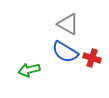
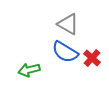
red cross: rotated 24 degrees clockwise
